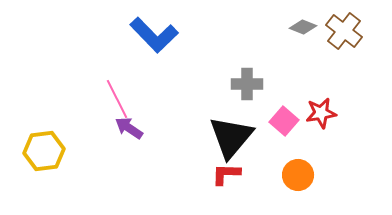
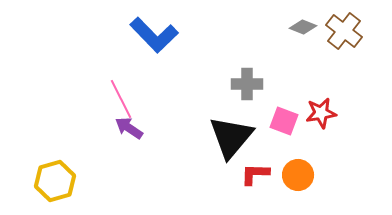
pink line: moved 4 px right
pink square: rotated 20 degrees counterclockwise
yellow hexagon: moved 11 px right, 30 px down; rotated 9 degrees counterclockwise
red L-shape: moved 29 px right
